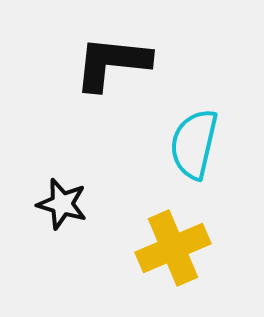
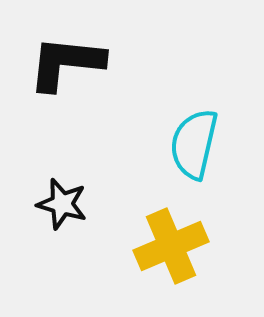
black L-shape: moved 46 px left
yellow cross: moved 2 px left, 2 px up
